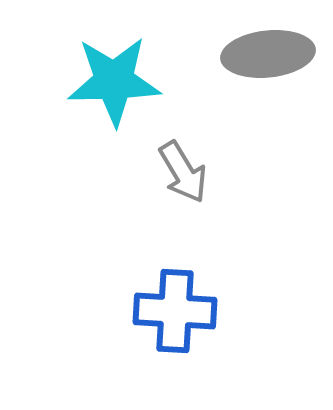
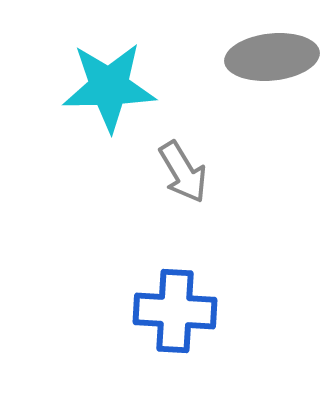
gray ellipse: moved 4 px right, 3 px down
cyan star: moved 5 px left, 6 px down
